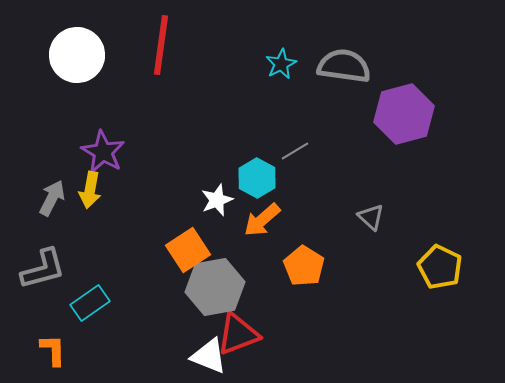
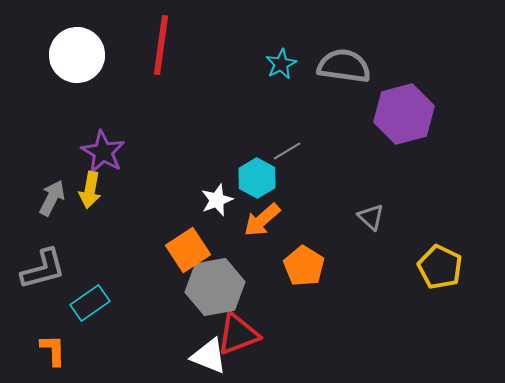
gray line: moved 8 px left
